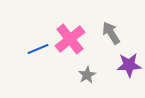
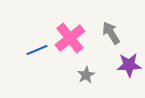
pink cross: moved 1 px up
blue line: moved 1 px left, 1 px down
gray star: moved 1 px left
